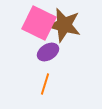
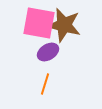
pink square: rotated 16 degrees counterclockwise
